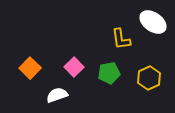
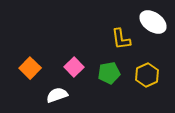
yellow hexagon: moved 2 px left, 3 px up
